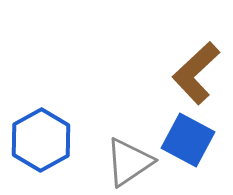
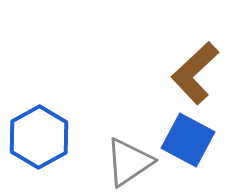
brown L-shape: moved 1 px left
blue hexagon: moved 2 px left, 3 px up
